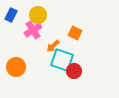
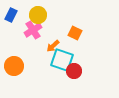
orange circle: moved 2 px left, 1 px up
